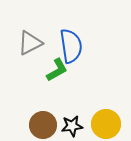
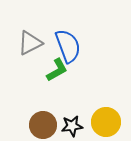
blue semicircle: moved 3 px left; rotated 12 degrees counterclockwise
yellow circle: moved 2 px up
